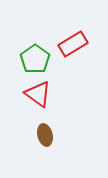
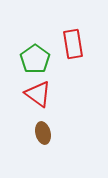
red rectangle: rotated 68 degrees counterclockwise
brown ellipse: moved 2 px left, 2 px up
